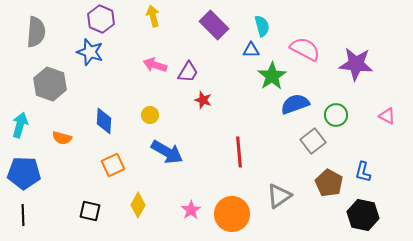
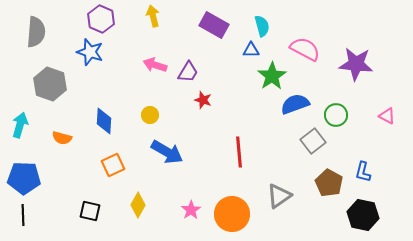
purple rectangle: rotated 16 degrees counterclockwise
blue pentagon: moved 5 px down
